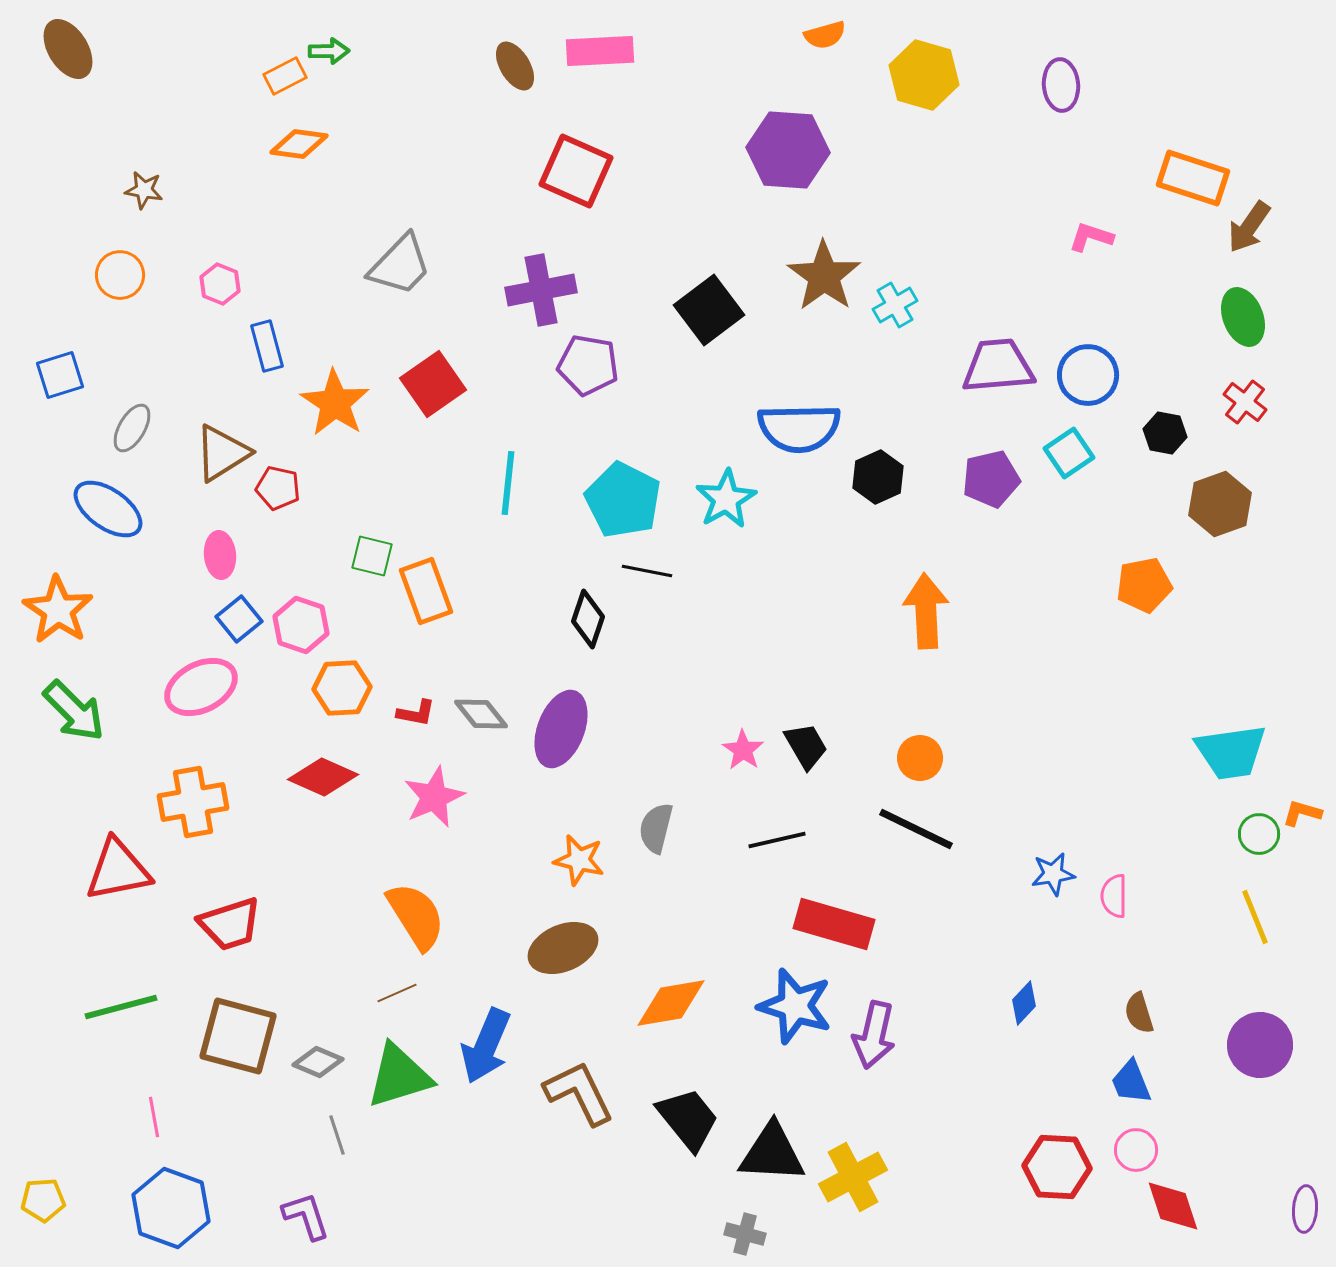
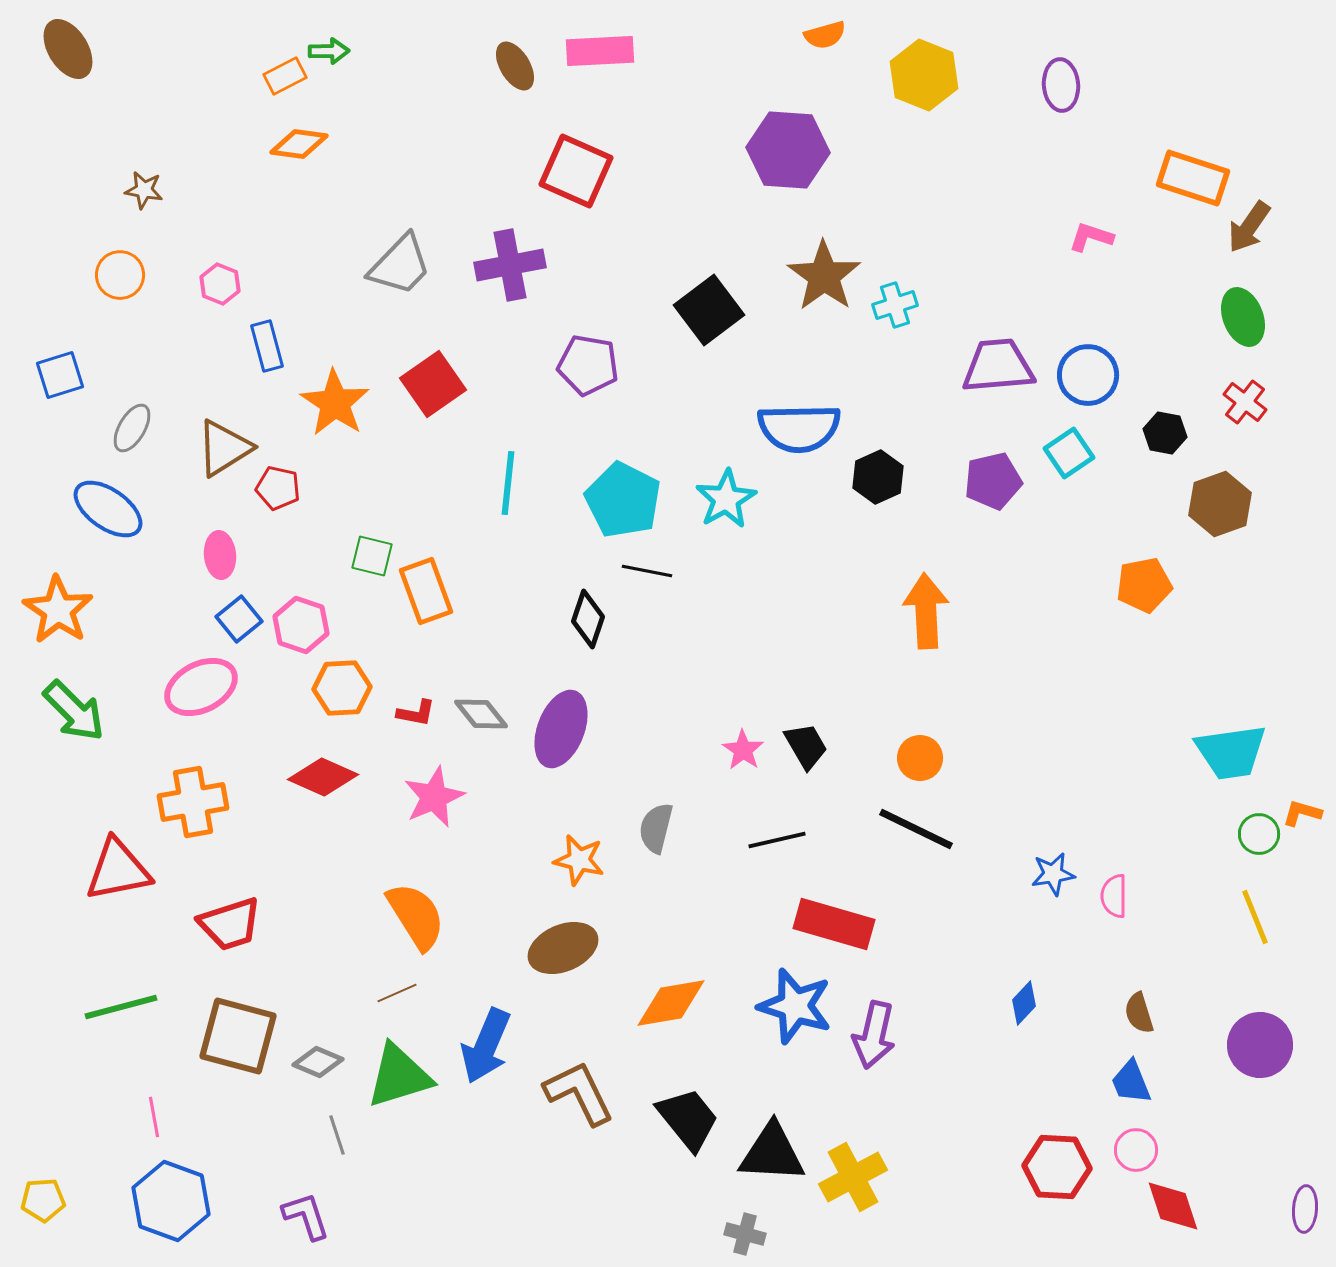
yellow hexagon at (924, 75): rotated 6 degrees clockwise
purple cross at (541, 290): moved 31 px left, 25 px up
cyan cross at (895, 305): rotated 12 degrees clockwise
brown triangle at (222, 453): moved 2 px right, 5 px up
purple pentagon at (991, 479): moved 2 px right, 2 px down
blue hexagon at (171, 1208): moved 7 px up
